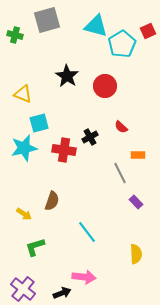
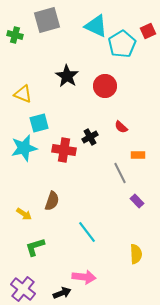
cyan triangle: rotated 10 degrees clockwise
purple rectangle: moved 1 px right, 1 px up
